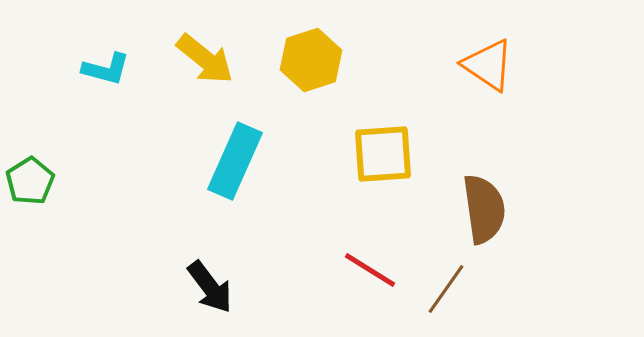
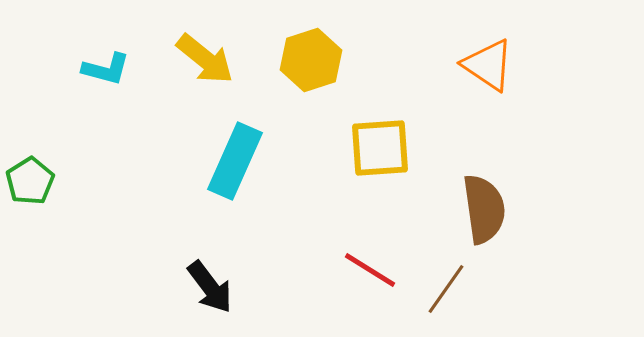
yellow square: moved 3 px left, 6 px up
